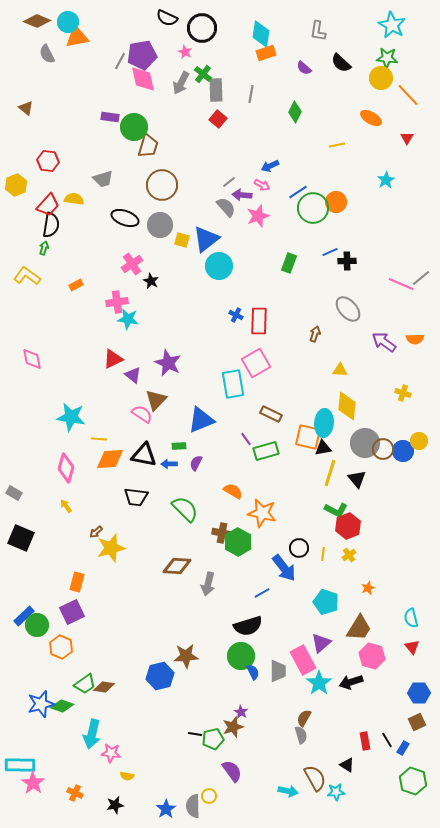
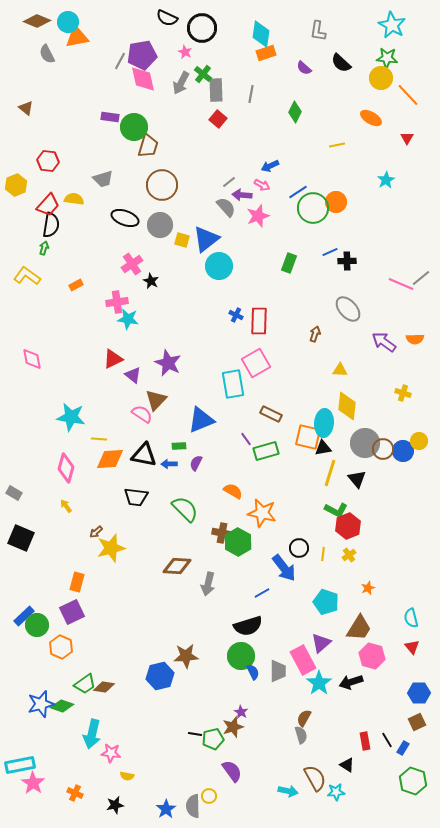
cyan rectangle at (20, 765): rotated 12 degrees counterclockwise
